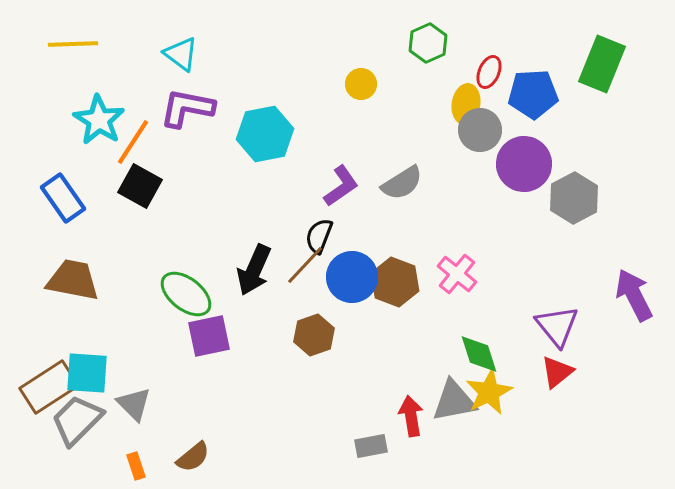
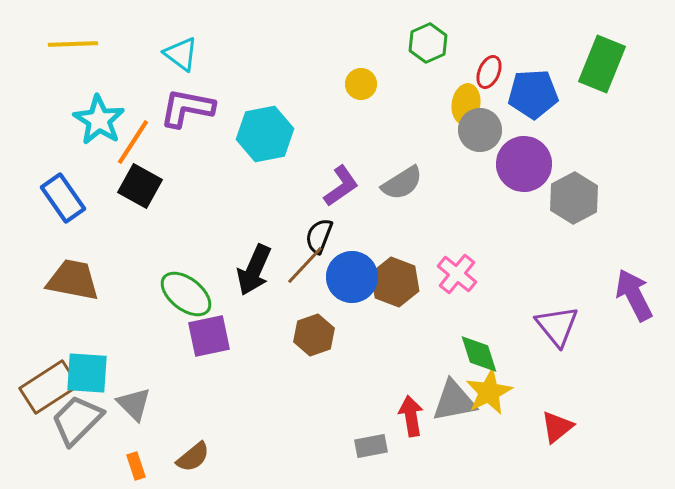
red triangle at (557, 372): moved 55 px down
